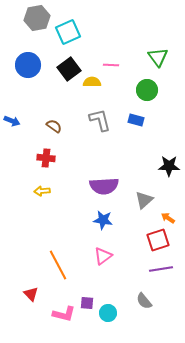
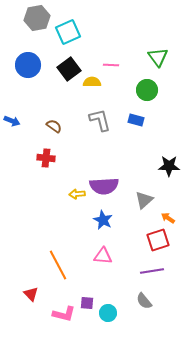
yellow arrow: moved 35 px right, 3 px down
blue star: rotated 18 degrees clockwise
pink triangle: rotated 42 degrees clockwise
purple line: moved 9 px left, 2 px down
